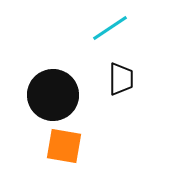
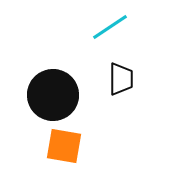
cyan line: moved 1 px up
